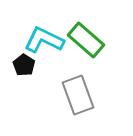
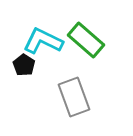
cyan L-shape: moved 1 px left, 1 px down
gray rectangle: moved 4 px left, 2 px down
